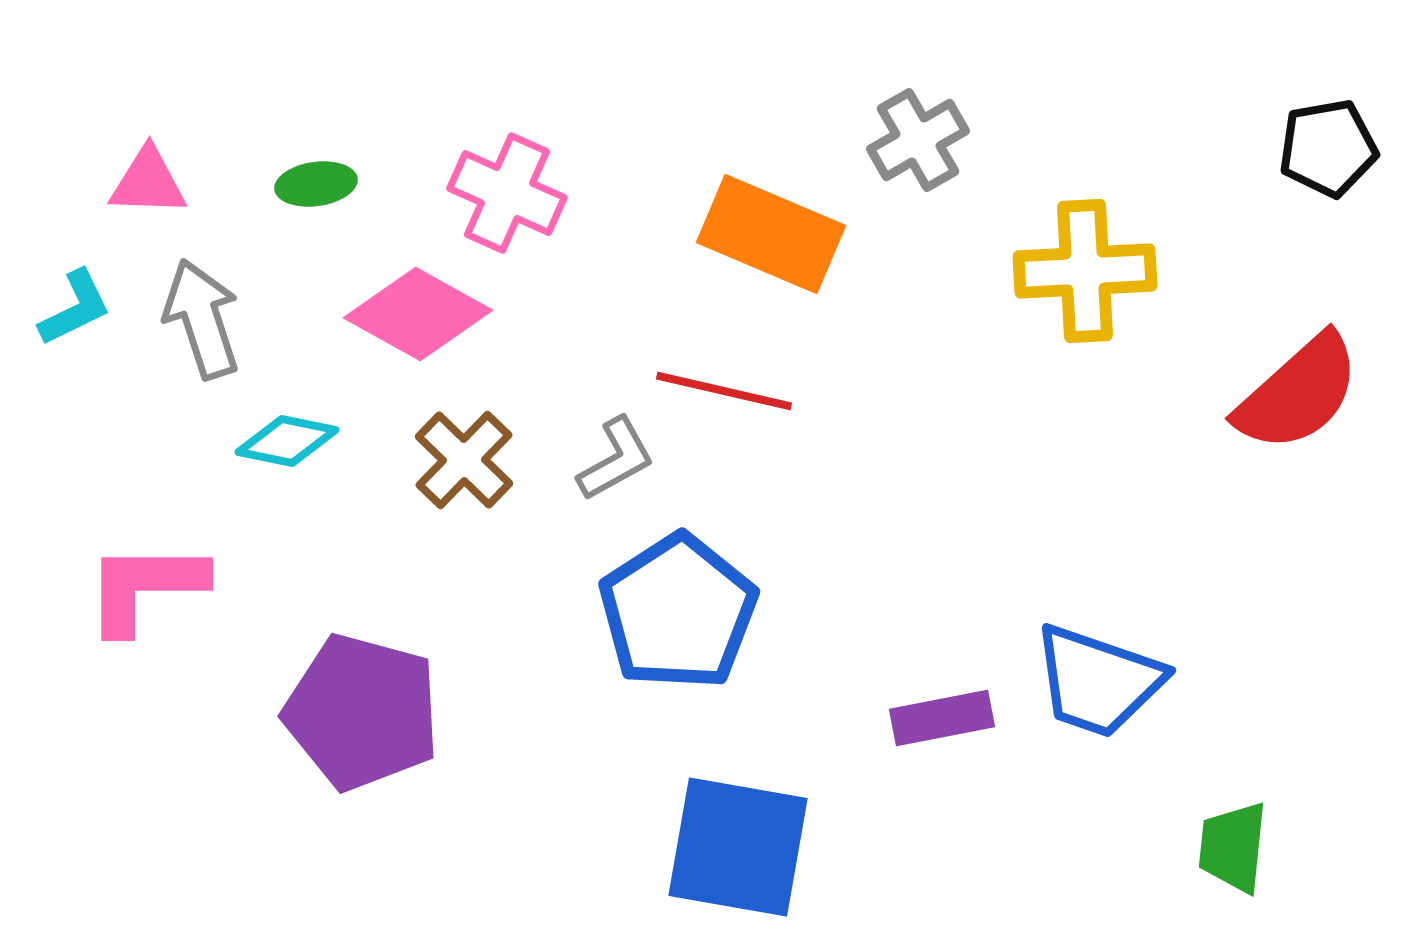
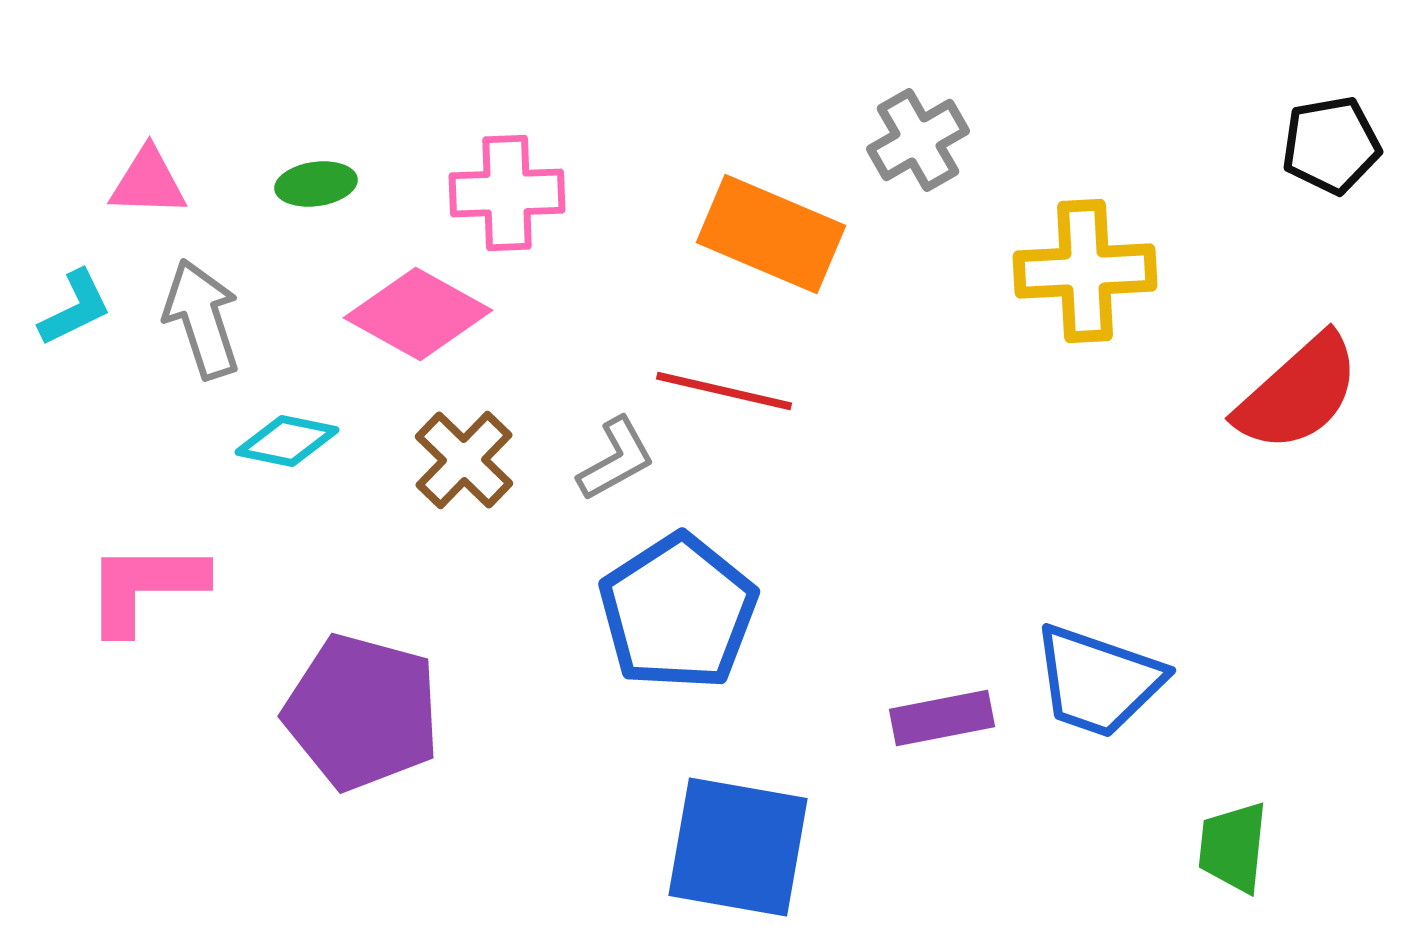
black pentagon: moved 3 px right, 3 px up
pink cross: rotated 26 degrees counterclockwise
